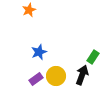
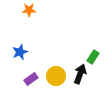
orange star: rotated 24 degrees clockwise
blue star: moved 19 px left
black arrow: moved 2 px left, 1 px up
purple rectangle: moved 5 px left
